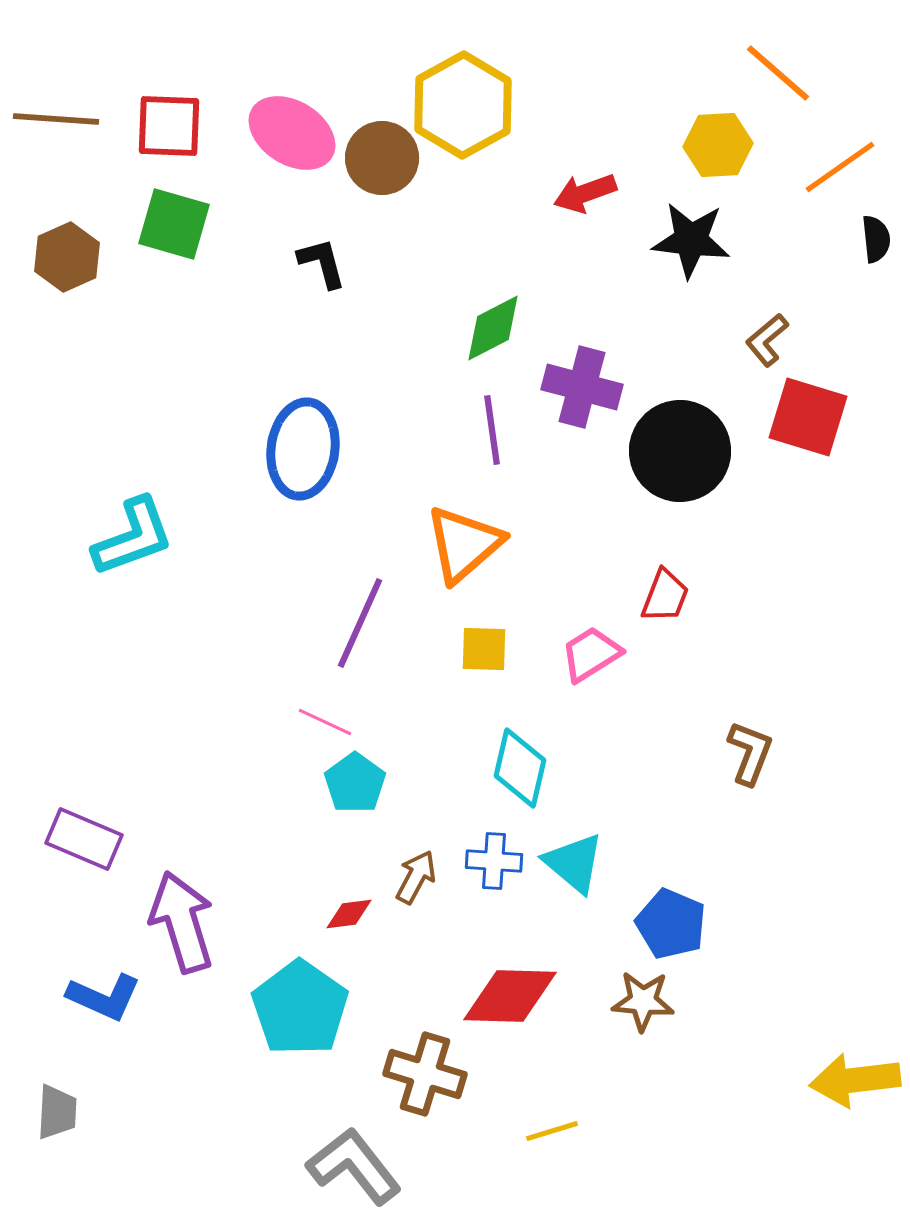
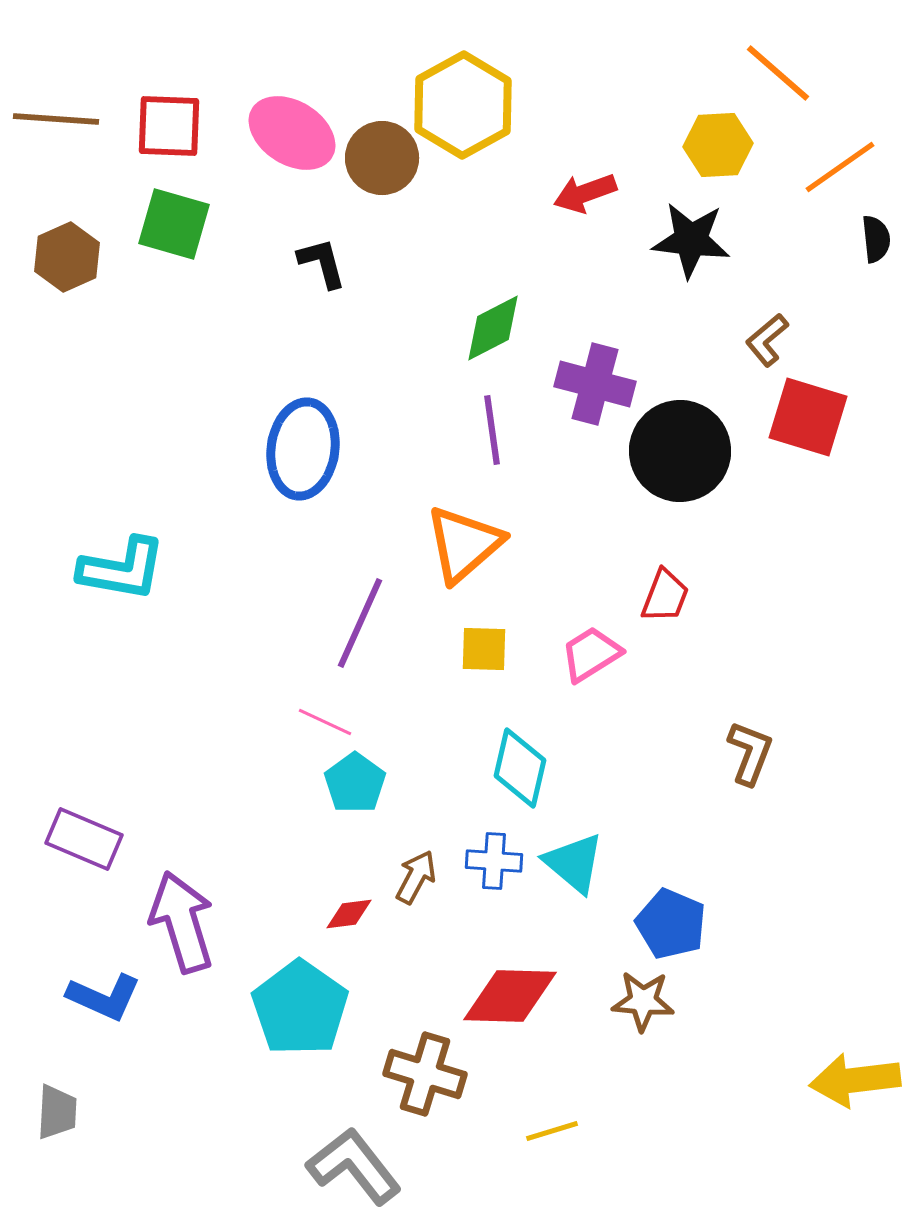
purple cross at (582, 387): moved 13 px right, 3 px up
cyan L-shape at (133, 537): moved 11 px left, 32 px down; rotated 30 degrees clockwise
